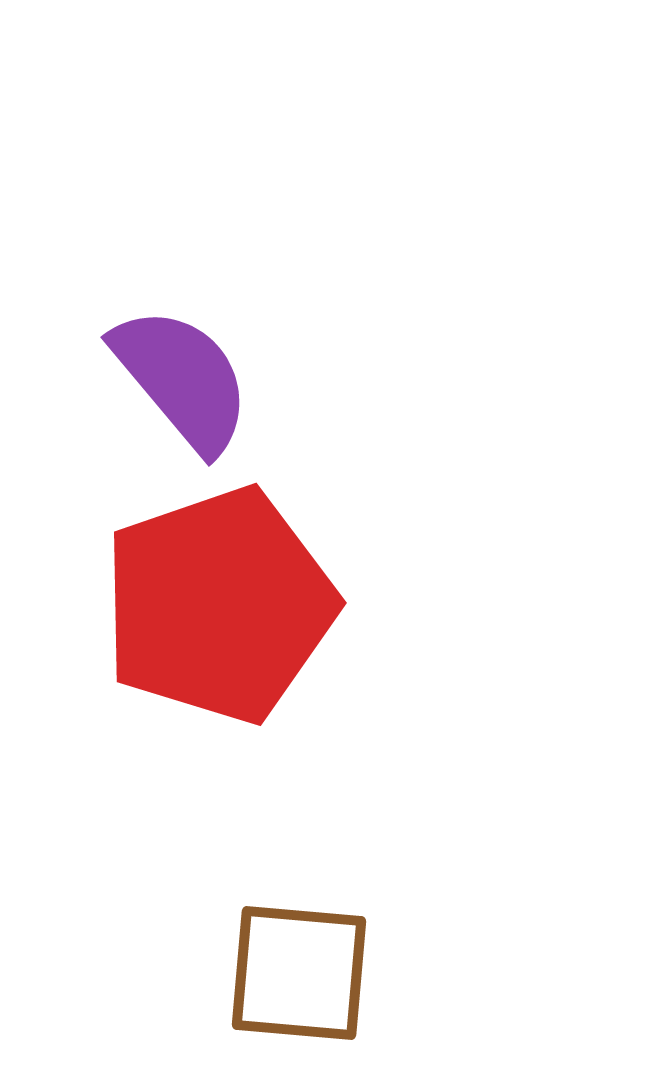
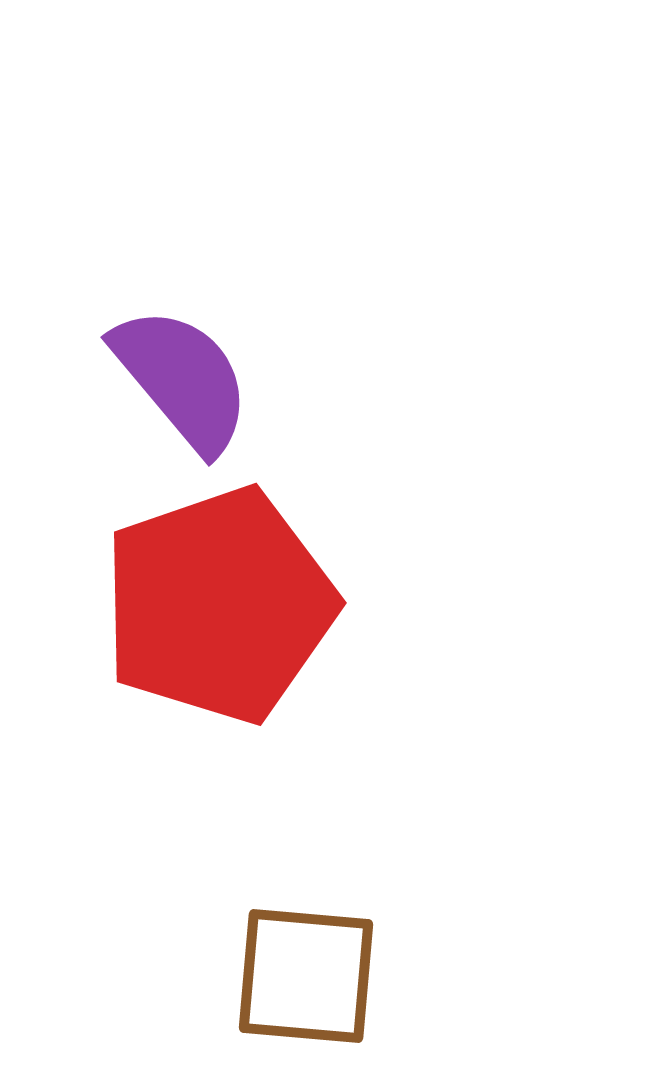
brown square: moved 7 px right, 3 px down
